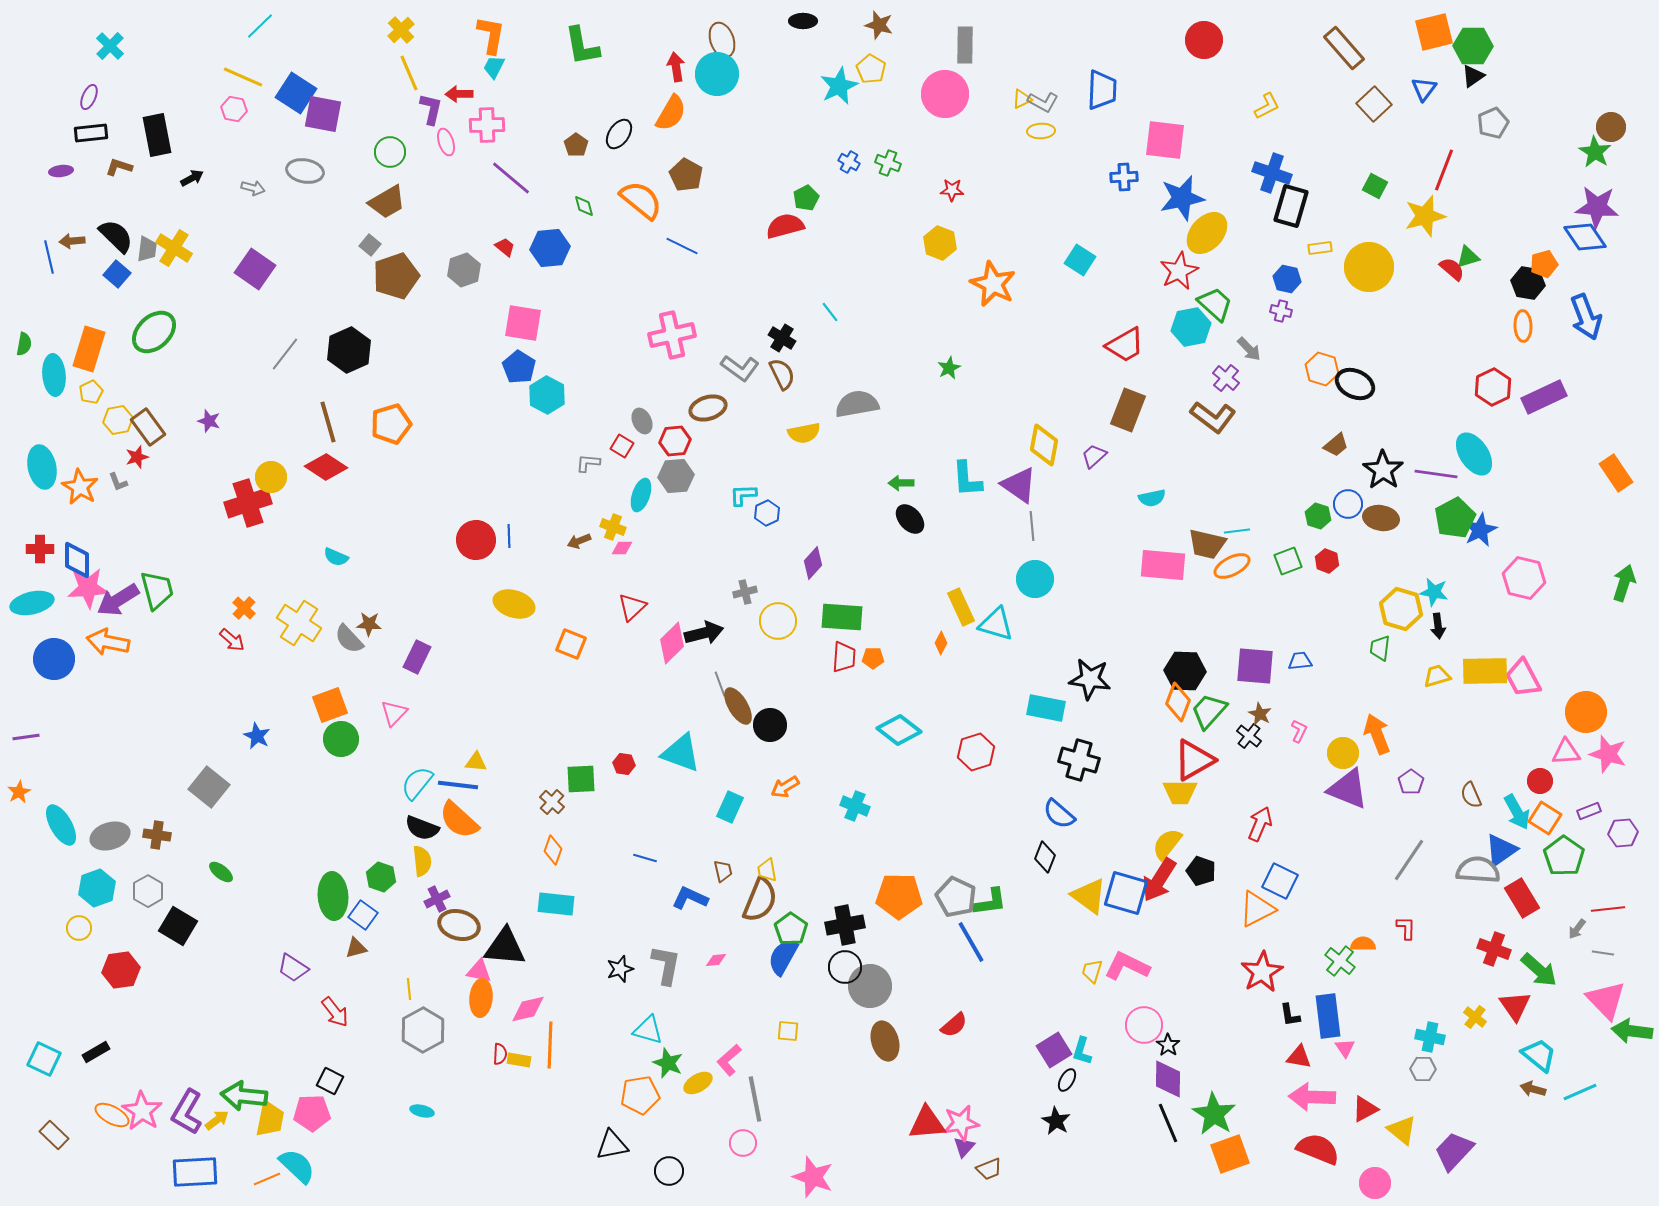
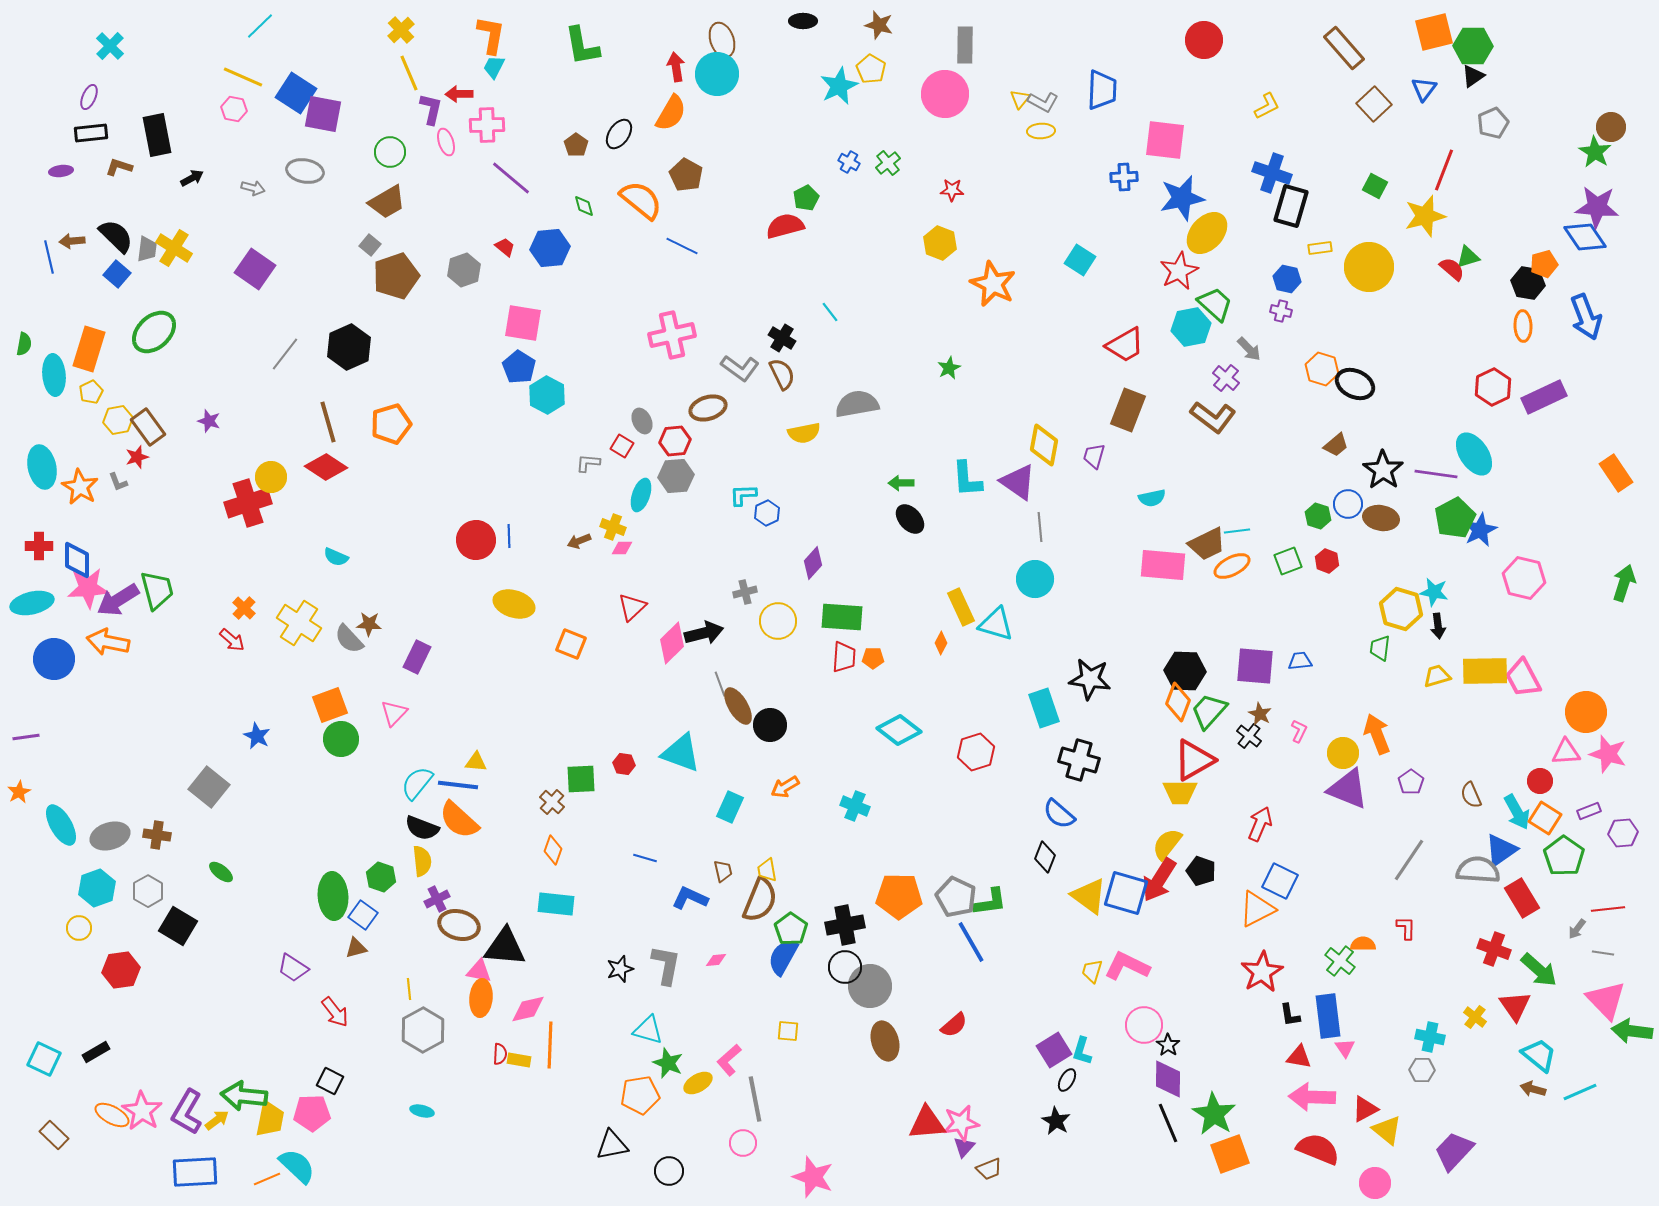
yellow triangle at (1022, 99): moved 2 px left; rotated 25 degrees counterclockwise
green cross at (888, 163): rotated 30 degrees clockwise
black hexagon at (349, 350): moved 3 px up
purple trapezoid at (1094, 456): rotated 32 degrees counterclockwise
purple triangle at (1019, 485): moved 1 px left, 3 px up
gray line at (1032, 526): moved 8 px right, 1 px down
brown trapezoid at (1207, 544): rotated 39 degrees counterclockwise
red cross at (40, 549): moved 1 px left, 3 px up
cyan rectangle at (1046, 708): moved 2 px left; rotated 60 degrees clockwise
gray hexagon at (1423, 1069): moved 1 px left, 1 px down
yellow triangle at (1402, 1130): moved 15 px left
